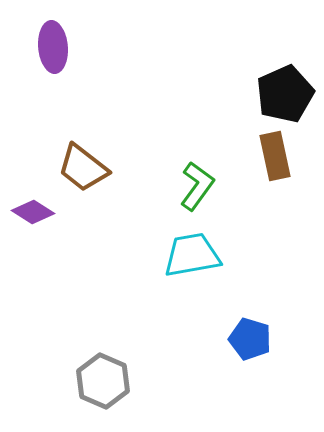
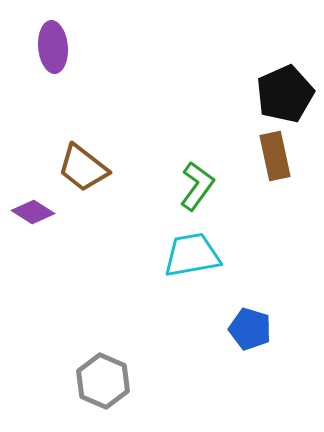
blue pentagon: moved 10 px up
